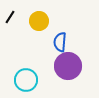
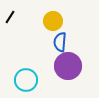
yellow circle: moved 14 px right
